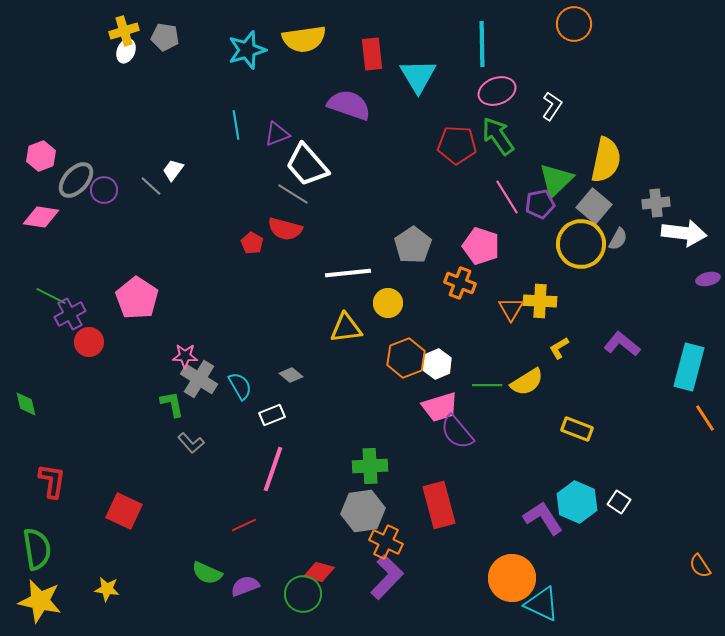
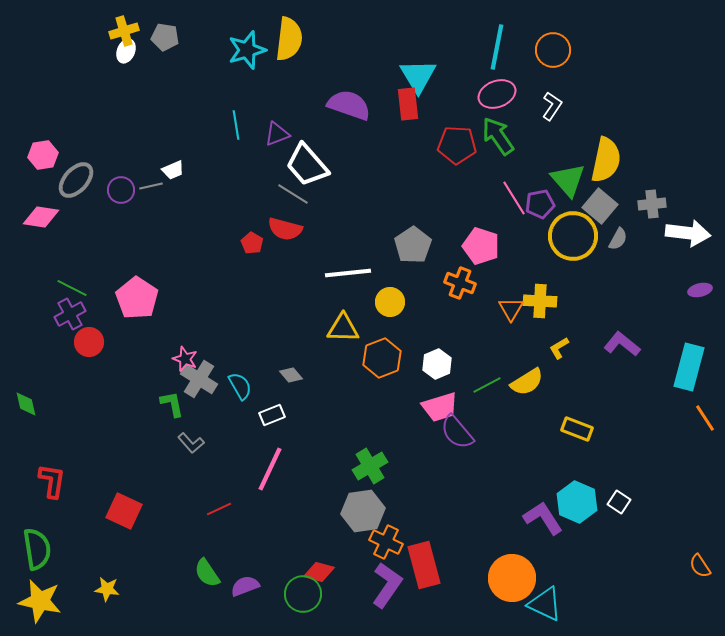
orange circle at (574, 24): moved 21 px left, 26 px down
yellow semicircle at (304, 39): moved 15 px left; rotated 75 degrees counterclockwise
cyan line at (482, 44): moved 15 px right, 3 px down; rotated 12 degrees clockwise
red rectangle at (372, 54): moved 36 px right, 50 px down
pink ellipse at (497, 91): moved 3 px down
pink hexagon at (41, 156): moved 2 px right, 1 px up; rotated 12 degrees clockwise
white trapezoid at (173, 170): rotated 150 degrees counterclockwise
green triangle at (556, 180): moved 12 px right; rotated 27 degrees counterclockwise
gray line at (151, 186): rotated 55 degrees counterclockwise
purple circle at (104, 190): moved 17 px right
pink line at (507, 197): moved 7 px right, 1 px down
gray cross at (656, 203): moved 4 px left, 1 px down
gray square at (594, 206): moved 6 px right
white arrow at (684, 233): moved 4 px right
yellow circle at (581, 244): moved 8 px left, 8 px up
purple ellipse at (708, 279): moved 8 px left, 11 px down
green line at (51, 296): moved 21 px right, 8 px up
yellow circle at (388, 303): moved 2 px right, 1 px up
yellow triangle at (346, 328): moved 3 px left; rotated 8 degrees clockwise
pink star at (185, 356): moved 3 px down; rotated 20 degrees clockwise
orange hexagon at (406, 358): moved 24 px left
gray diamond at (291, 375): rotated 10 degrees clockwise
green line at (487, 385): rotated 28 degrees counterclockwise
green cross at (370, 466): rotated 28 degrees counterclockwise
pink line at (273, 469): moved 3 px left; rotated 6 degrees clockwise
red rectangle at (439, 505): moved 15 px left, 60 px down
red line at (244, 525): moved 25 px left, 16 px up
green semicircle at (207, 573): rotated 32 degrees clockwise
purple L-shape at (387, 577): moved 8 px down; rotated 9 degrees counterclockwise
cyan triangle at (542, 604): moved 3 px right
